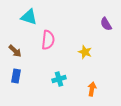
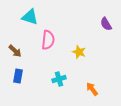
cyan triangle: moved 1 px right
yellow star: moved 6 px left
blue rectangle: moved 2 px right
orange arrow: rotated 48 degrees counterclockwise
